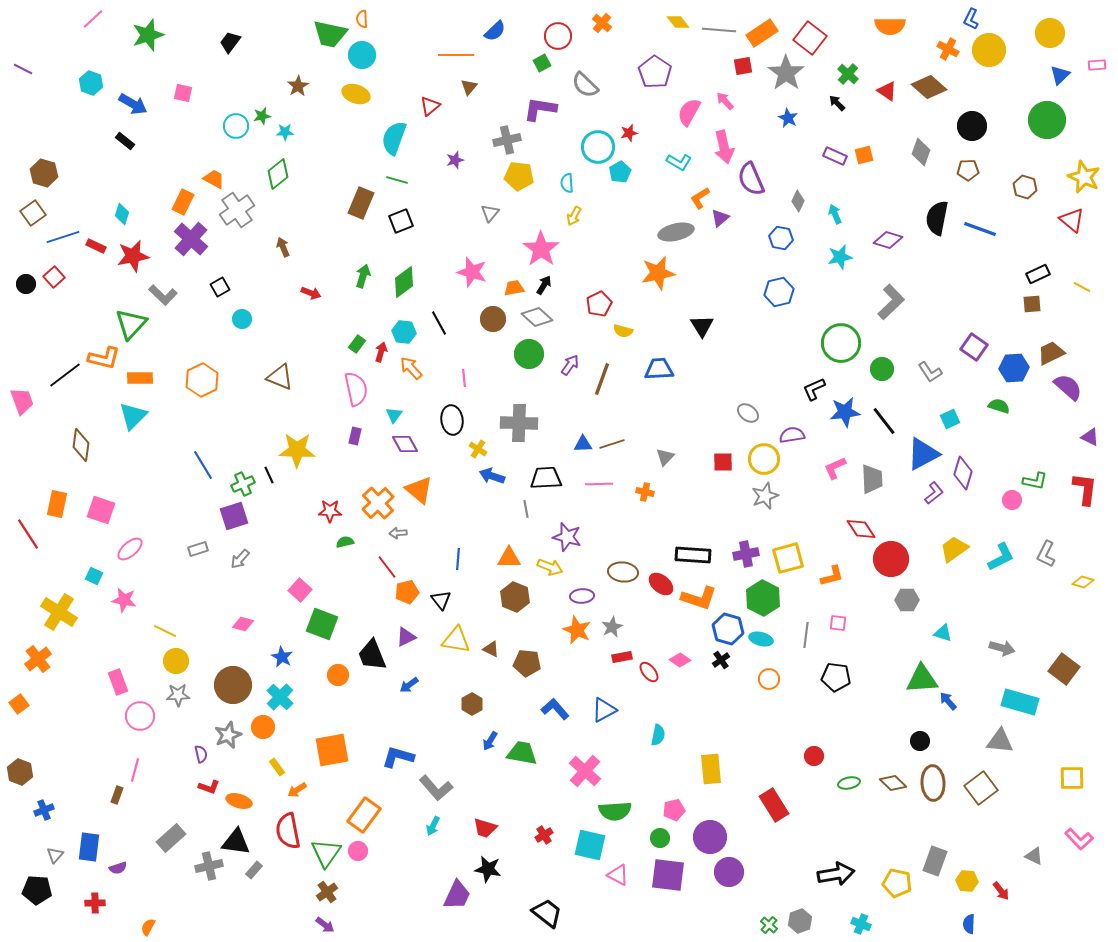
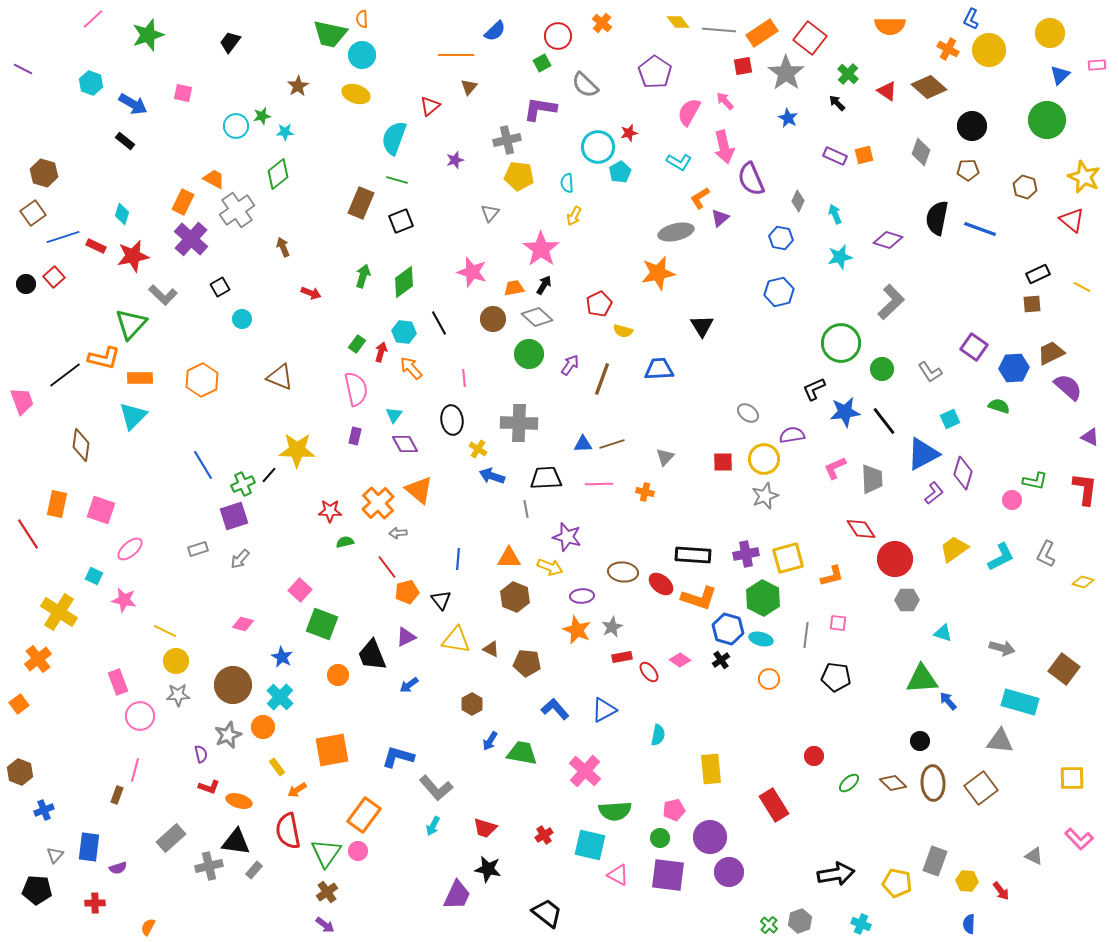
black line at (269, 475): rotated 66 degrees clockwise
red circle at (891, 559): moved 4 px right
green ellipse at (849, 783): rotated 30 degrees counterclockwise
